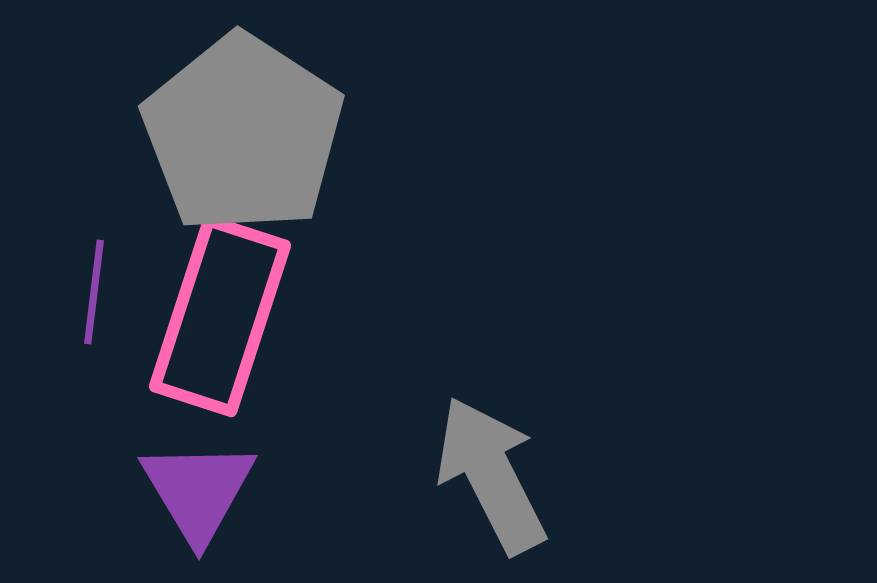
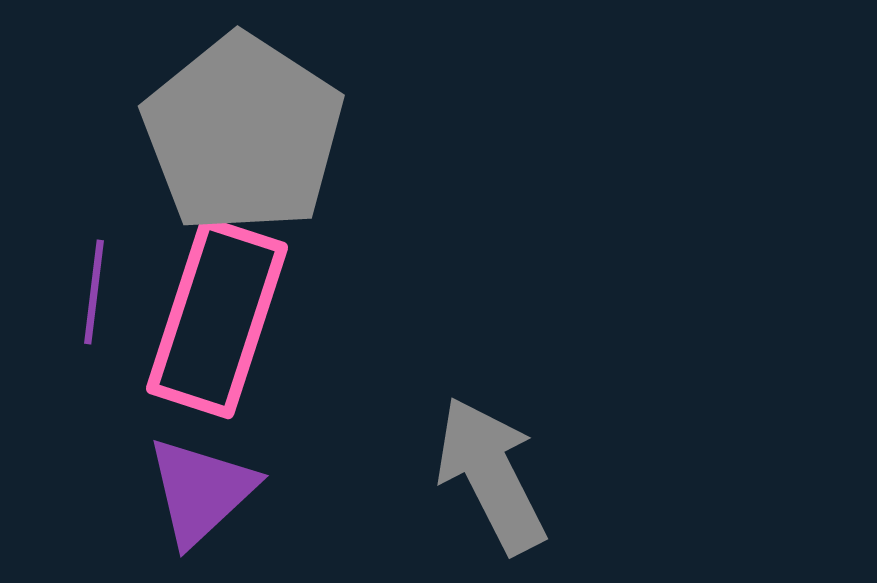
pink rectangle: moved 3 px left, 2 px down
purple triangle: moved 3 px right; rotated 18 degrees clockwise
